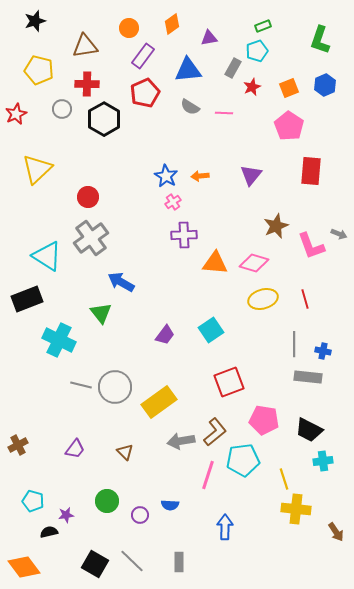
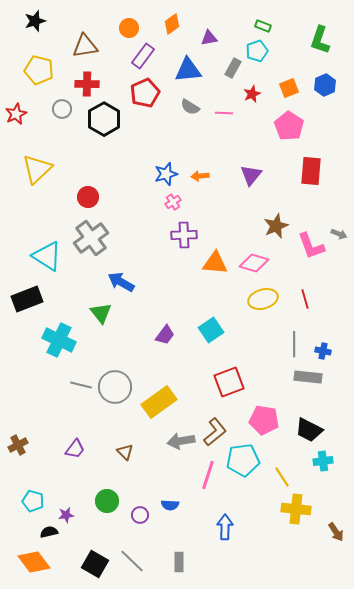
green rectangle at (263, 26): rotated 42 degrees clockwise
red star at (252, 87): moved 7 px down
blue star at (166, 176): moved 2 px up; rotated 25 degrees clockwise
yellow line at (284, 479): moved 2 px left, 2 px up; rotated 15 degrees counterclockwise
orange diamond at (24, 567): moved 10 px right, 5 px up
